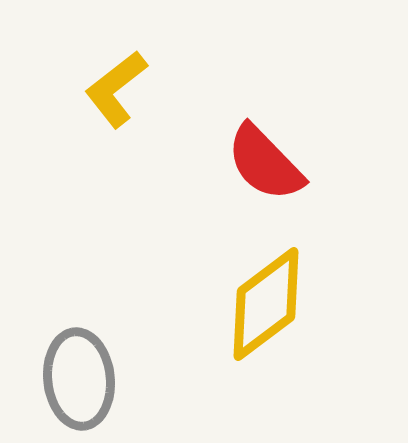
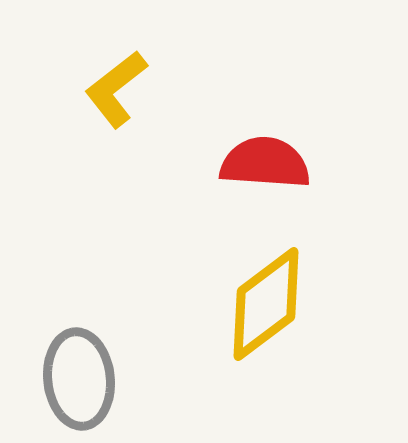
red semicircle: rotated 138 degrees clockwise
